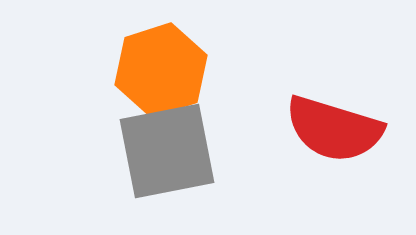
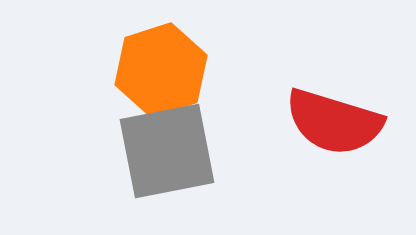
red semicircle: moved 7 px up
